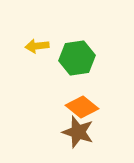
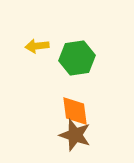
orange diamond: moved 7 px left, 4 px down; rotated 44 degrees clockwise
brown star: moved 3 px left, 3 px down
